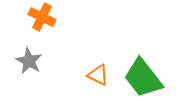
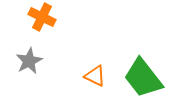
gray star: rotated 16 degrees clockwise
orange triangle: moved 3 px left, 1 px down
